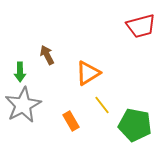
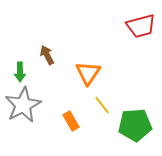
orange triangle: rotated 24 degrees counterclockwise
green pentagon: rotated 16 degrees counterclockwise
